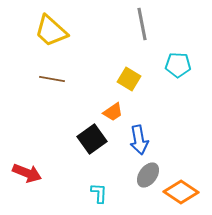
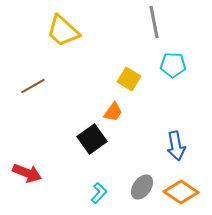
gray line: moved 12 px right, 2 px up
yellow trapezoid: moved 12 px right
cyan pentagon: moved 5 px left
brown line: moved 19 px left, 7 px down; rotated 40 degrees counterclockwise
orange trapezoid: rotated 20 degrees counterclockwise
blue arrow: moved 37 px right, 6 px down
gray ellipse: moved 6 px left, 12 px down
cyan L-shape: rotated 40 degrees clockwise
